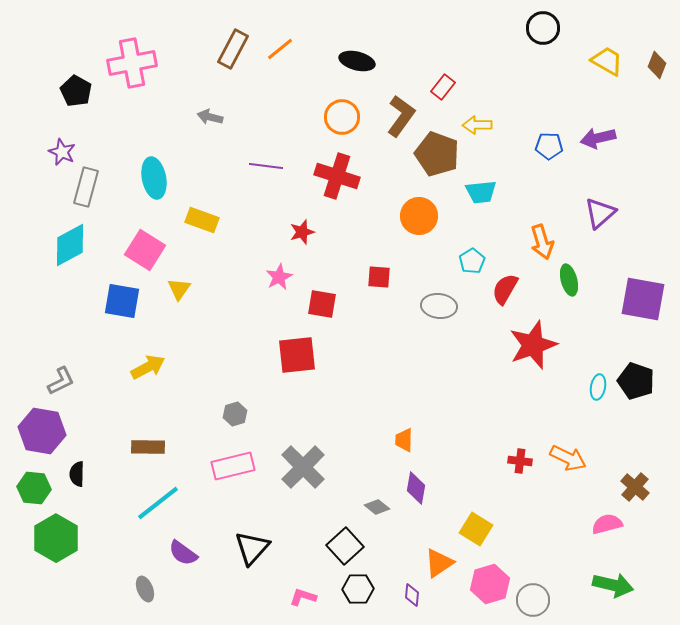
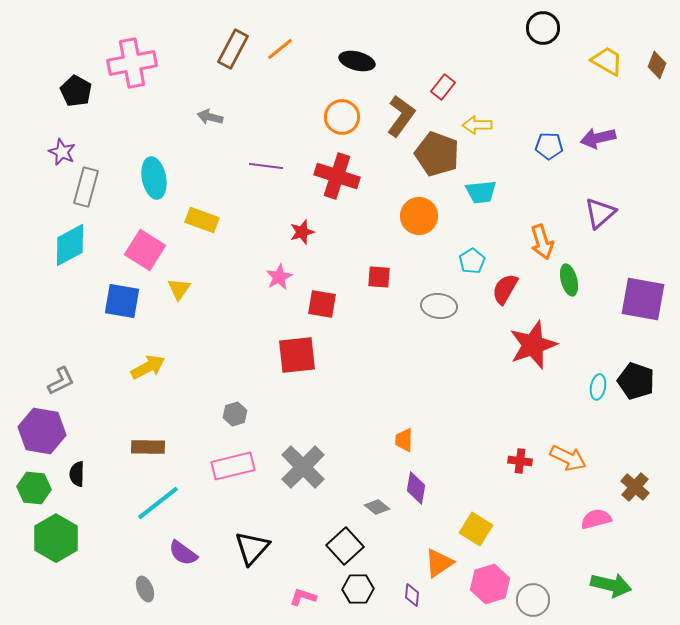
pink semicircle at (607, 524): moved 11 px left, 5 px up
green arrow at (613, 585): moved 2 px left
